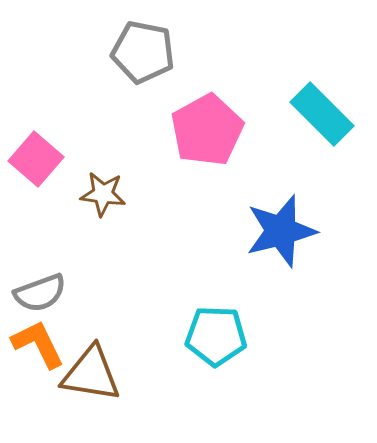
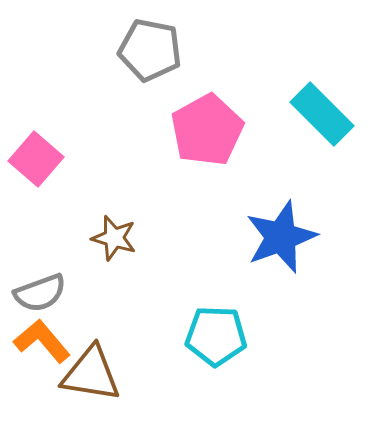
gray pentagon: moved 7 px right, 2 px up
brown star: moved 11 px right, 44 px down; rotated 9 degrees clockwise
blue star: moved 6 px down; rotated 6 degrees counterclockwise
orange L-shape: moved 4 px right, 3 px up; rotated 14 degrees counterclockwise
